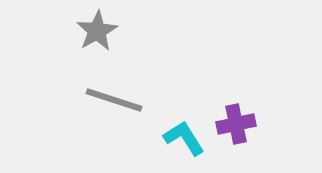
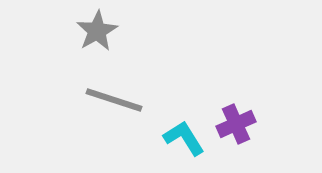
purple cross: rotated 12 degrees counterclockwise
